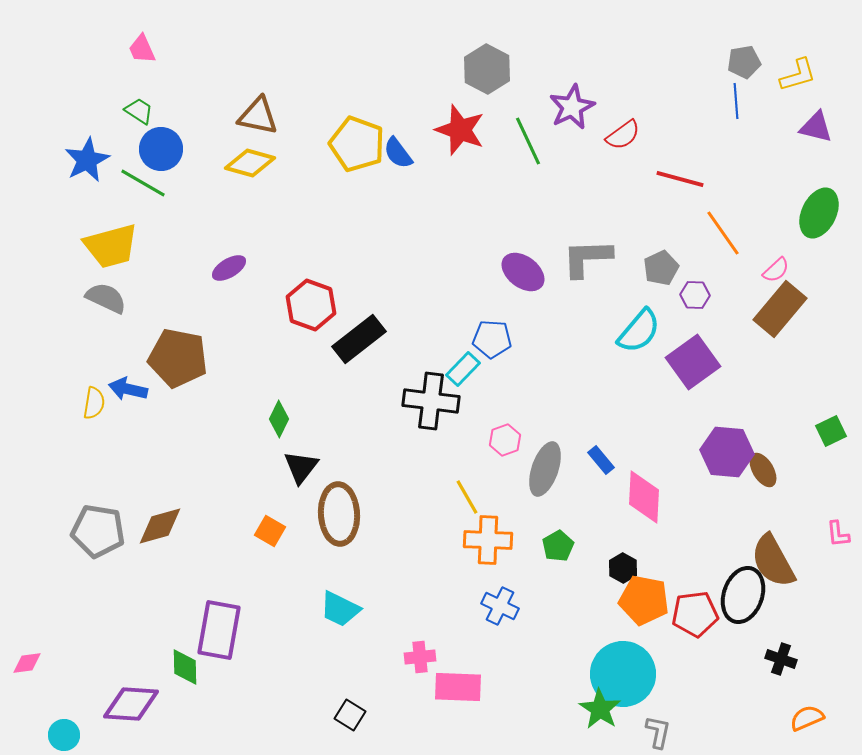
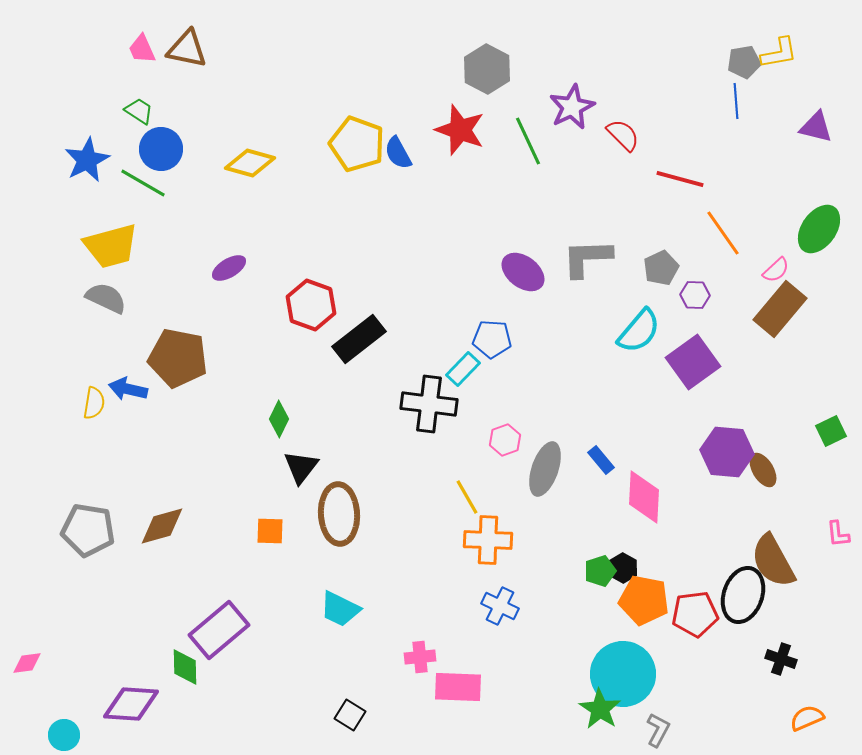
yellow L-shape at (798, 75): moved 19 px left, 22 px up; rotated 6 degrees clockwise
brown triangle at (258, 116): moved 71 px left, 67 px up
red semicircle at (623, 135): rotated 99 degrees counterclockwise
blue semicircle at (398, 153): rotated 8 degrees clockwise
green ellipse at (819, 213): moved 16 px down; rotated 9 degrees clockwise
black cross at (431, 401): moved 2 px left, 3 px down
brown diamond at (160, 526): moved 2 px right
gray pentagon at (98, 531): moved 10 px left, 1 px up
orange square at (270, 531): rotated 28 degrees counterclockwise
green pentagon at (558, 546): moved 42 px right, 25 px down; rotated 12 degrees clockwise
purple rectangle at (219, 630): rotated 40 degrees clockwise
gray L-shape at (658, 732): moved 2 px up; rotated 16 degrees clockwise
